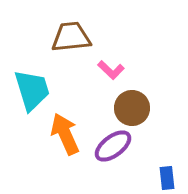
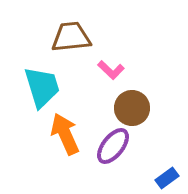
cyan trapezoid: moved 10 px right, 3 px up
purple ellipse: rotated 15 degrees counterclockwise
blue rectangle: rotated 60 degrees clockwise
